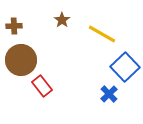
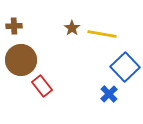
brown star: moved 10 px right, 8 px down
yellow line: rotated 20 degrees counterclockwise
